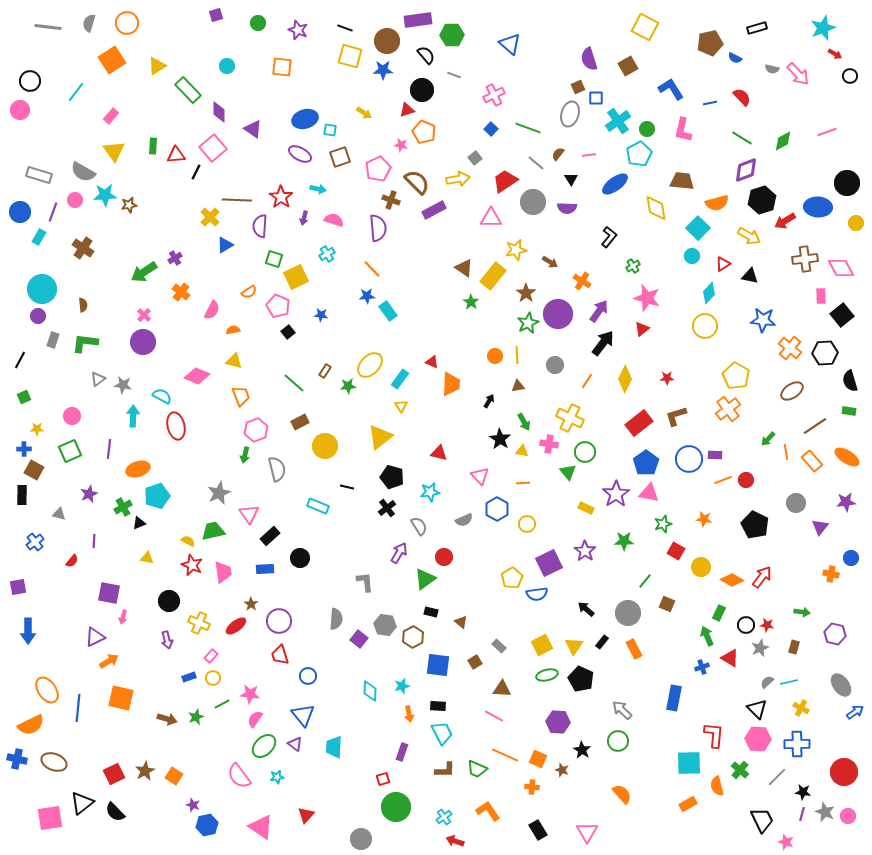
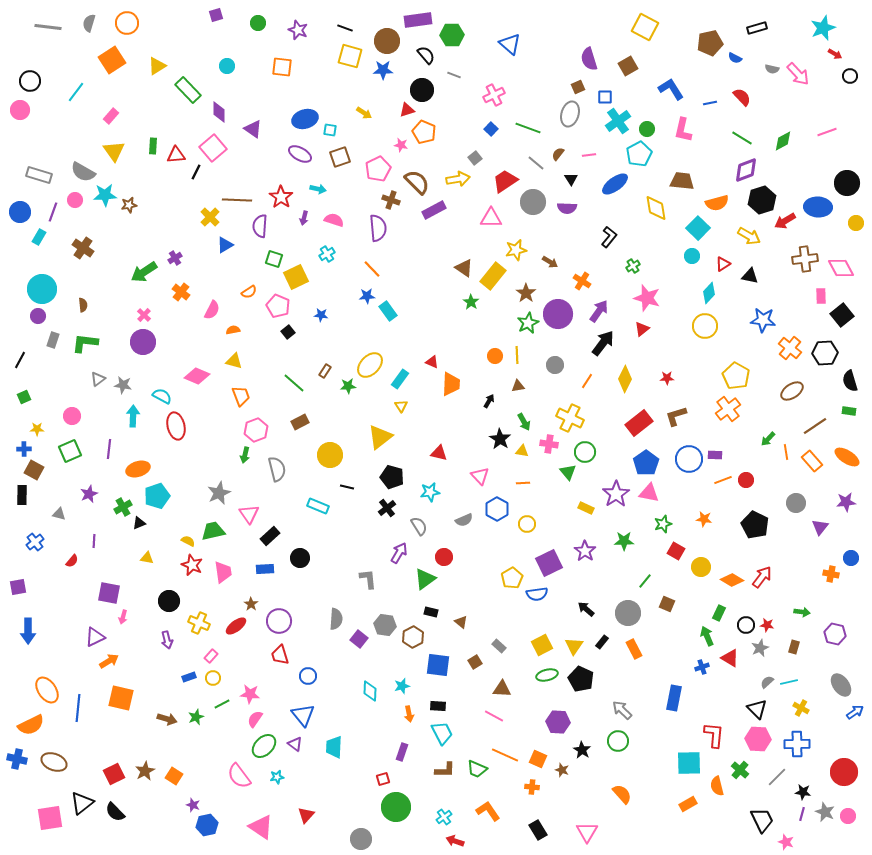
blue square at (596, 98): moved 9 px right, 1 px up
yellow circle at (325, 446): moved 5 px right, 9 px down
gray L-shape at (365, 582): moved 3 px right, 3 px up
